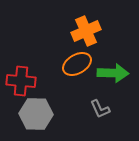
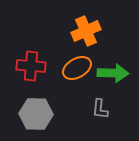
orange ellipse: moved 4 px down
red cross: moved 10 px right, 15 px up
gray L-shape: rotated 30 degrees clockwise
